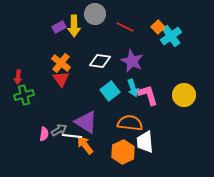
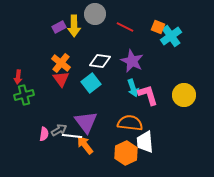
orange square: rotated 24 degrees counterclockwise
cyan square: moved 19 px left, 8 px up
purple triangle: rotated 20 degrees clockwise
orange hexagon: moved 3 px right, 1 px down
